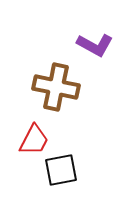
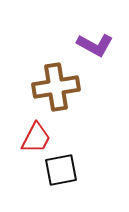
brown cross: rotated 21 degrees counterclockwise
red trapezoid: moved 2 px right, 2 px up
